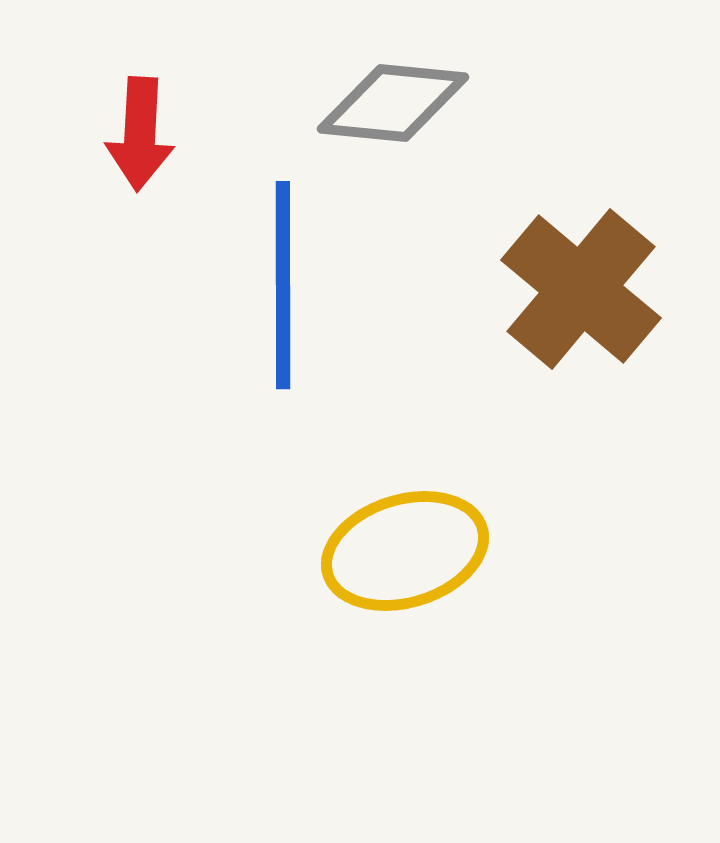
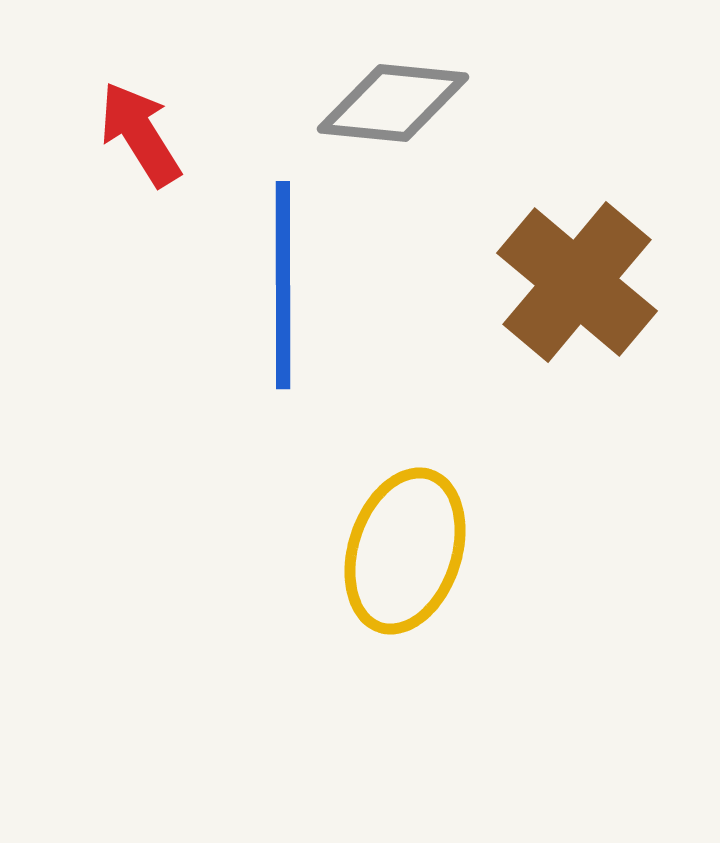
red arrow: rotated 145 degrees clockwise
brown cross: moved 4 px left, 7 px up
yellow ellipse: rotated 55 degrees counterclockwise
